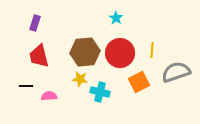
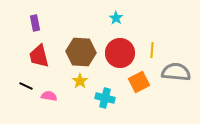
purple rectangle: rotated 28 degrees counterclockwise
brown hexagon: moved 4 px left; rotated 8 degrees clockwise
gray semicircle: rotated 24 degrees clockwise
yellow star: moved 2 px down; rotated 28 degrees clockwise
black line: rotated 24 degrees clockwise
cyan cross: moved 5 px right, 6 px down
pink semicircle: rotated 14 degrees clockwise
